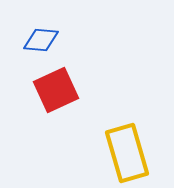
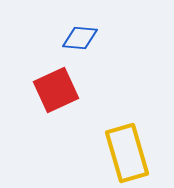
blue diamond: moved 39 px right, 2 px up
